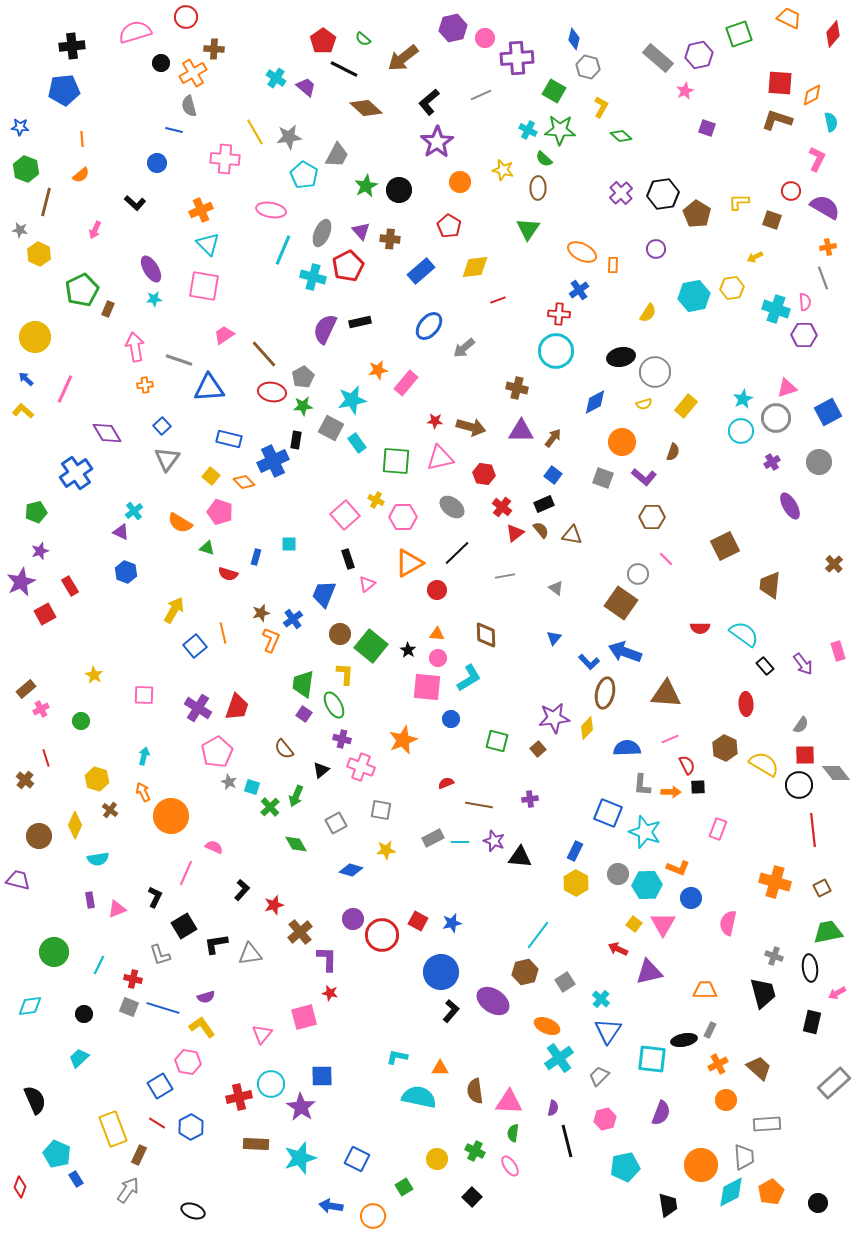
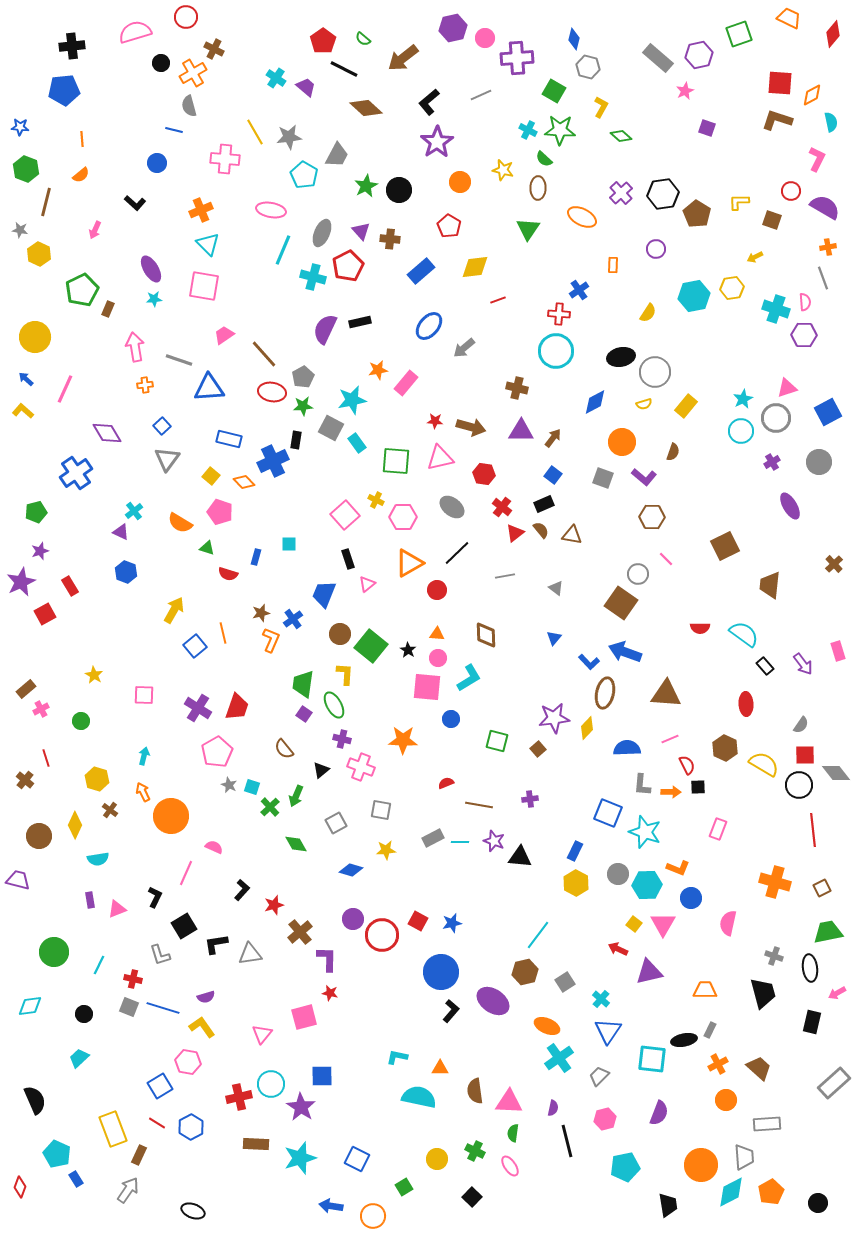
brown cross at (214, 49): rotated 24 degrees clockwise
orange ellipse at (582, 252): moved 35 px up
orange star at (403, 740): rotated 24 degrees clockwise
gray star at (229, 782): moved 3 px down
purple semicircle at (661, 1113): moved 2 px left
